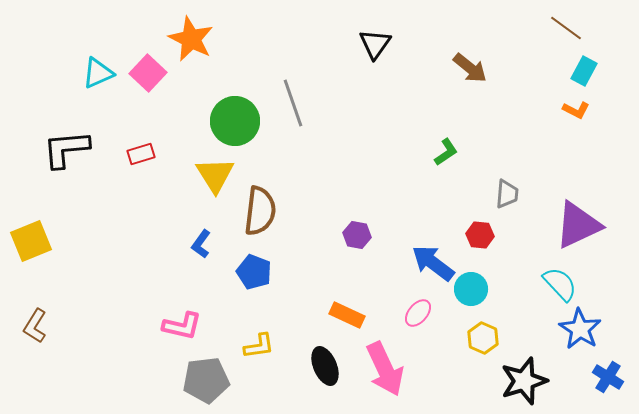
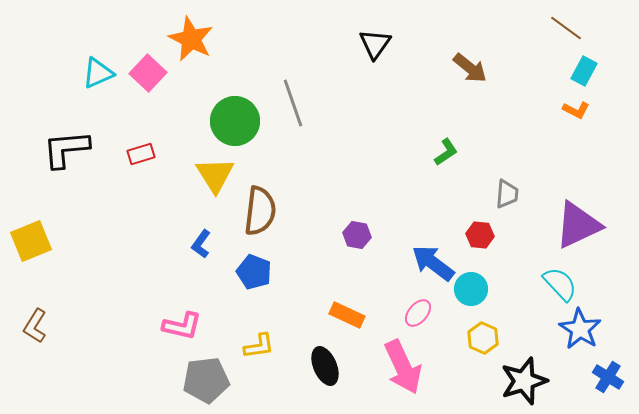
pink arrow: moved 18 px right, 2 px up
